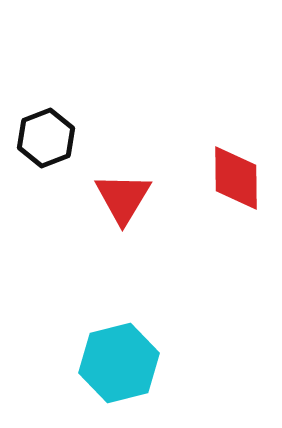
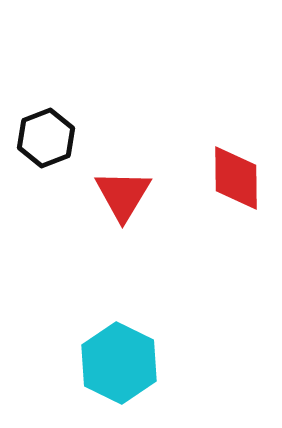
red triangle: moved 3 px up
cyan hexagon: rotated 20 degrees counterclockwise
